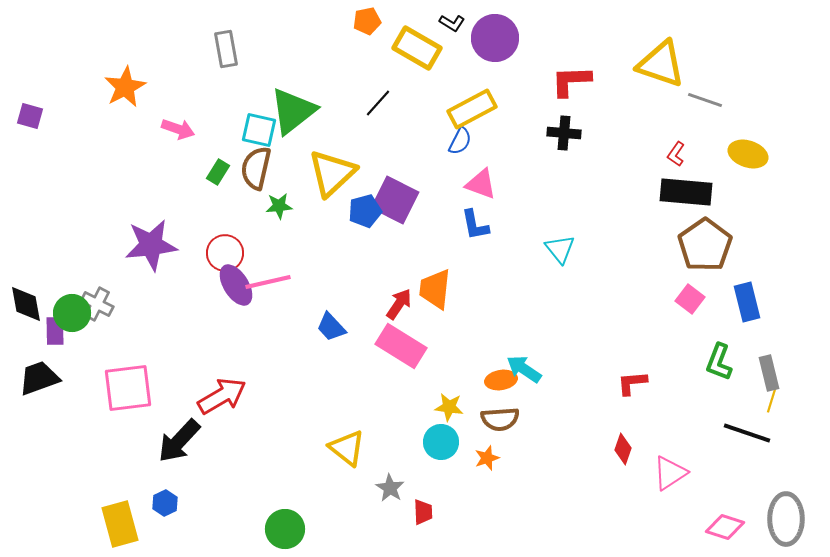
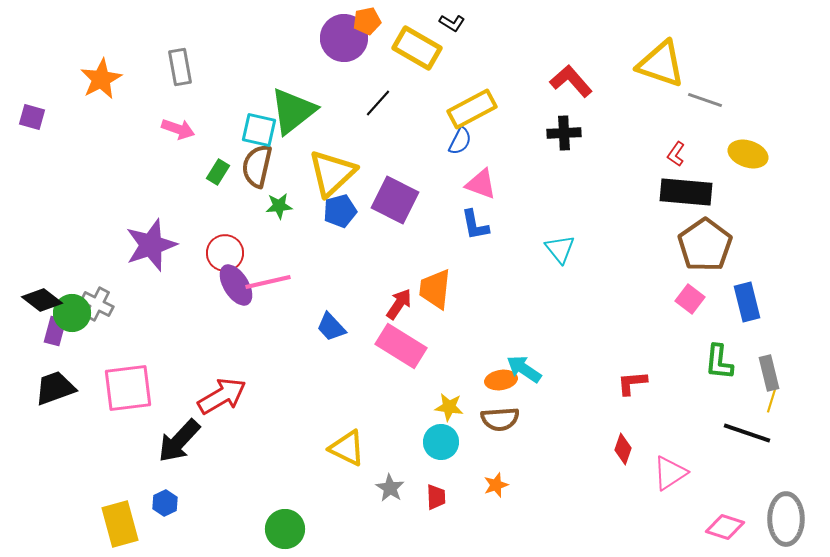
purple circle at (495, 38): moved 151 px left
gray rectangle at (226, 49): moved 46 px left, 18 px down
red L-shape at (571, 81): rotated 51 degrees clockwise
orange star at (125, 87): moved 24 px left, 8 px up
purple square at (30, 116): moved 2 px right, 1 px down
black cross at (564, 133): rotated 8 degrees counterclockwise
brown semicircle at (256, 168): moved 1 px right, 2 px up
blue pentagon at (365, 211): moved 25 px left
purple star at (151, 245): rotated 12 degrees counterclockwise
black diamond at (26, 304): moved 16 px right, 4 px up; rotated 42 degrees counterclockwise
purple rectangle at (55, 331): rotated 16 degrees clockwise
green L-shape at (719, 362): rotated 15 degrees counterclockwise
black trapezoid at (39, 378): moved 16 px right, 10 px down
yellow triangle at (347, 448): rotated 12 degrees counterclockwise
orange star at (487, 458): moved 9 px right, 27 px down
red trapezoid at (423, 512): moved 13 px right, 15 px up
